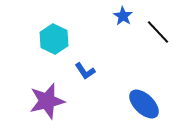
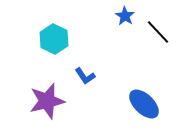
blue star: moved 2 px right
blue L-shape: moved 5 px down
